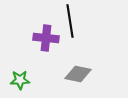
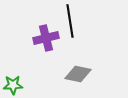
purple cross: rotated 20 degrees counterclockwise
green star: moved 7 px left, 5 px down
